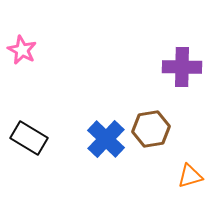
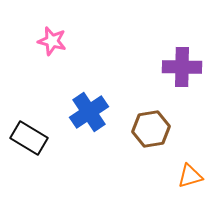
pink star: moved 30 px right, 9 px up; rotated 12 degrees counterclockwise
blue cross: moved 17 px left, 27 px up; rotated 12 degrees clockwise
